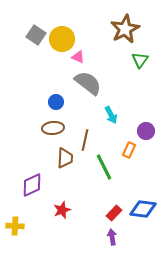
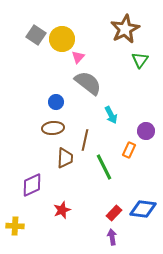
pink triangle: rotated 48 degrees clockwise
